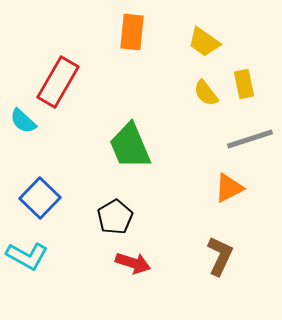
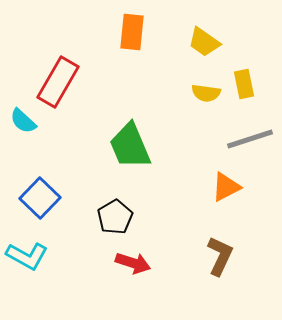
yellow semicircle: rotated 44 degrees counterclockwise
orange triangle: moved 3 px left, 1 px up
